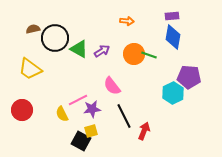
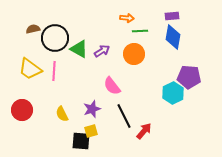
orange arrow: moved 3 px up
green line: moved 9 px left, 24 px up; rotated 21 degrees counterclockwise
pink line: moved 24 px left, 29 px up; rotated 60 degrees counterclockwise
purple star: rotated 12 degrees counterclockwise
red arrow: rotated 18 degrees clockwise
black square: rotated 24 degrees counterclockwise
